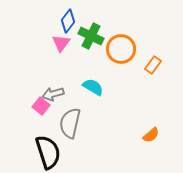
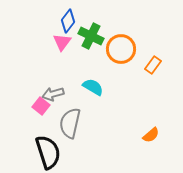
pink triangle: moved 1 px right, 1 px up
